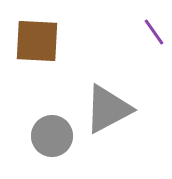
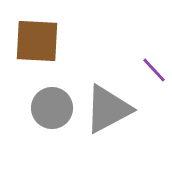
purple line: moved 38 px down; rotated 8 degrees counterclockwise
gray circle: moved 28 px up
